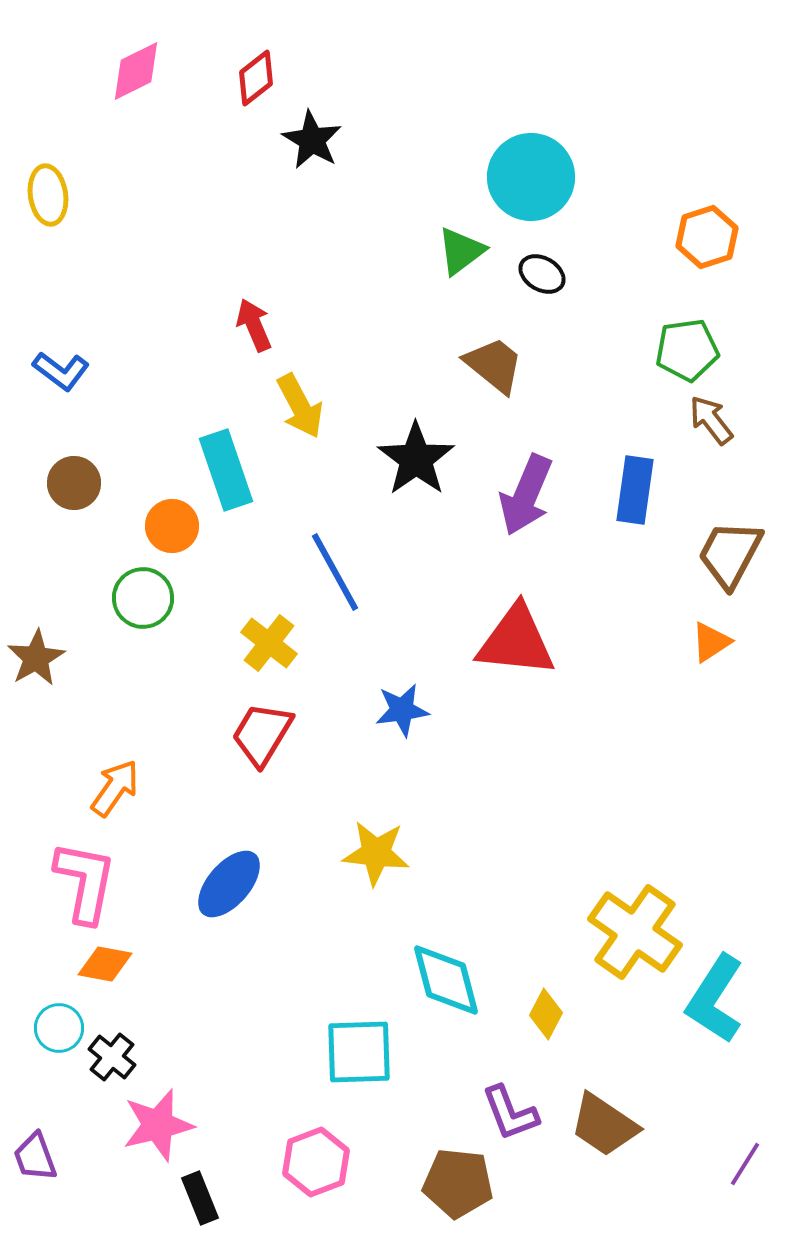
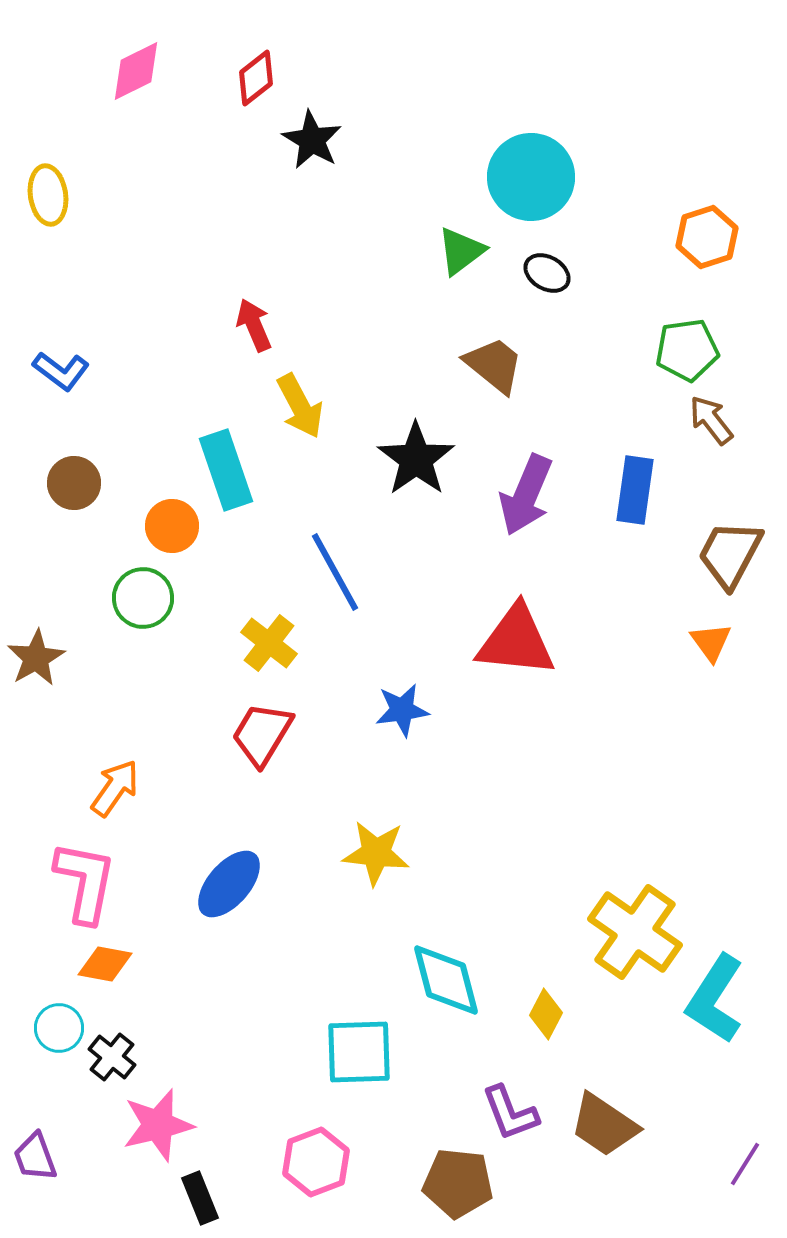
black ellipse at (542, 274): moved 5 px right, 1 px up
orange triangle at (711, 642): rotated 33 degrees counterclockwise
